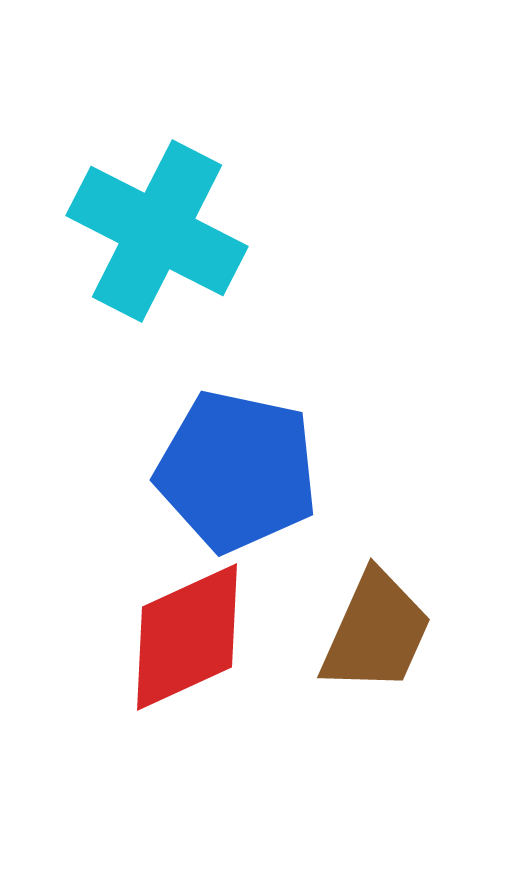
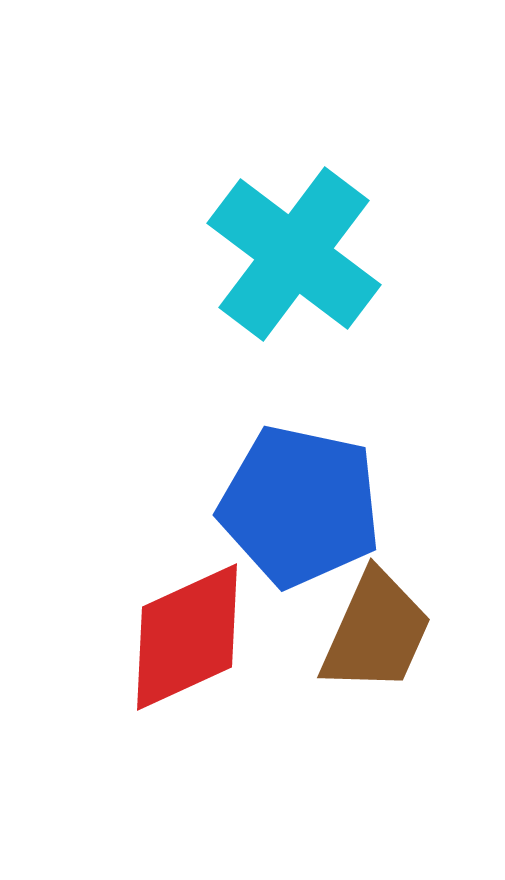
cyan cross: moved 137 px right, 23 px down; rotated 10 degrees clockwise
blue pentagon: moved 63 px right, 35 px down
